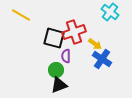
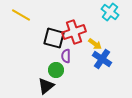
black triangle: moved 13 px left, 1 px down; rotated 18 degrees counterclockwise
